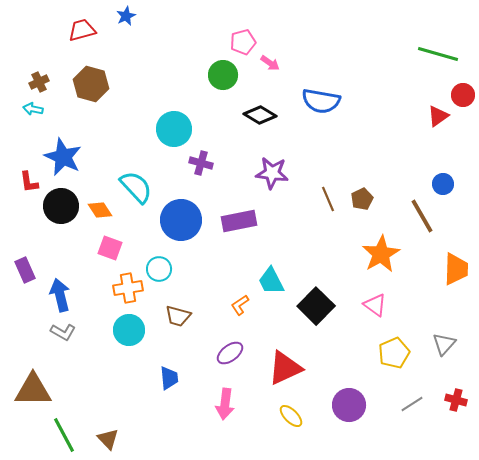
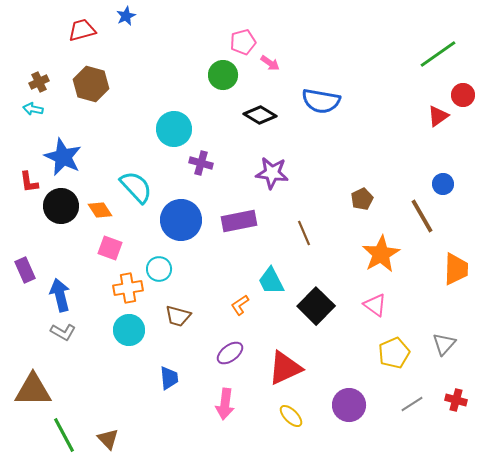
green line at (438, 54): rotated 51 degrees counterclockwise
brown line at (328, 199): moved 24 px left, 34 px down
